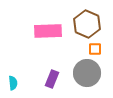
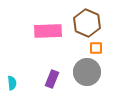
brown hexagon: moved 1 px up
orange square: moved 1 px right, 1 px up
gray circle: moved 1 px up
cyan semicircle: moved 1 px left
